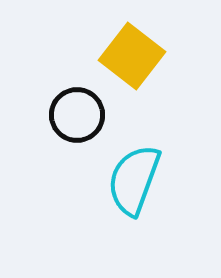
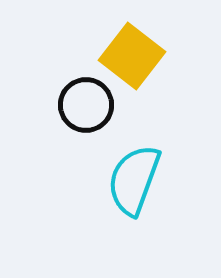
black circle: moved 9 px right, 10 px up
